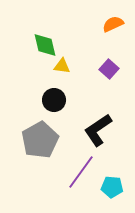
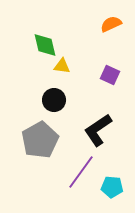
orange semicircle: moved 2 px left
purple square: moved 1 px right, 6 px down; rotated 18 degrees counterclockwise
